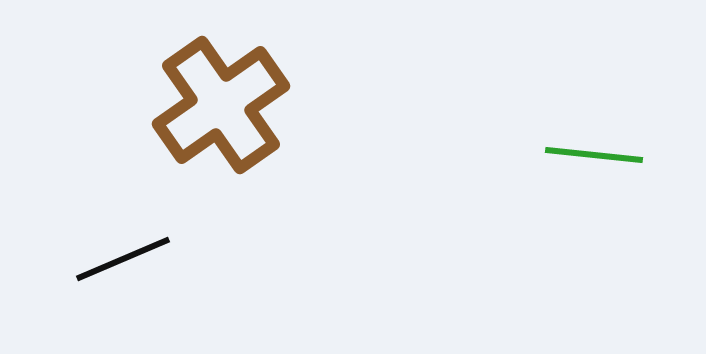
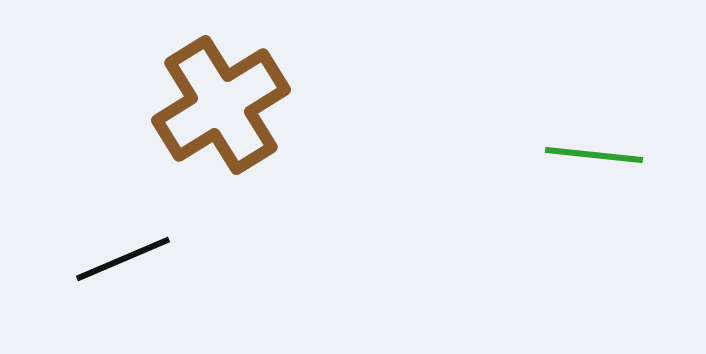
brown cross: rotated 3 degrees clockwise
